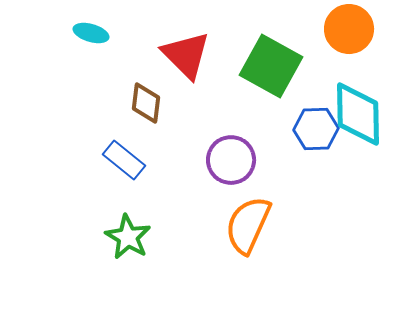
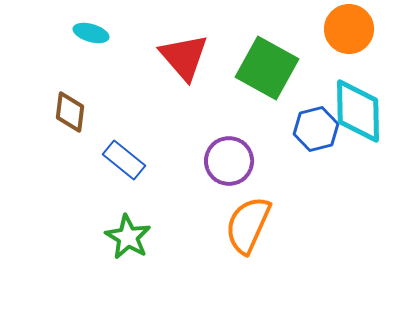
red triangle: moved 2 px left, 2 px down; rotated 4 degrees clockwise
green square: moved 4 px left, 2 px down
brown diamond: moved 76 px left, 9 px down
cyan diamond: moved 3 px up
blue hexagon: rotated 12 degrees counterclockwise
purple circle: moved 2 px left, 1 px down
